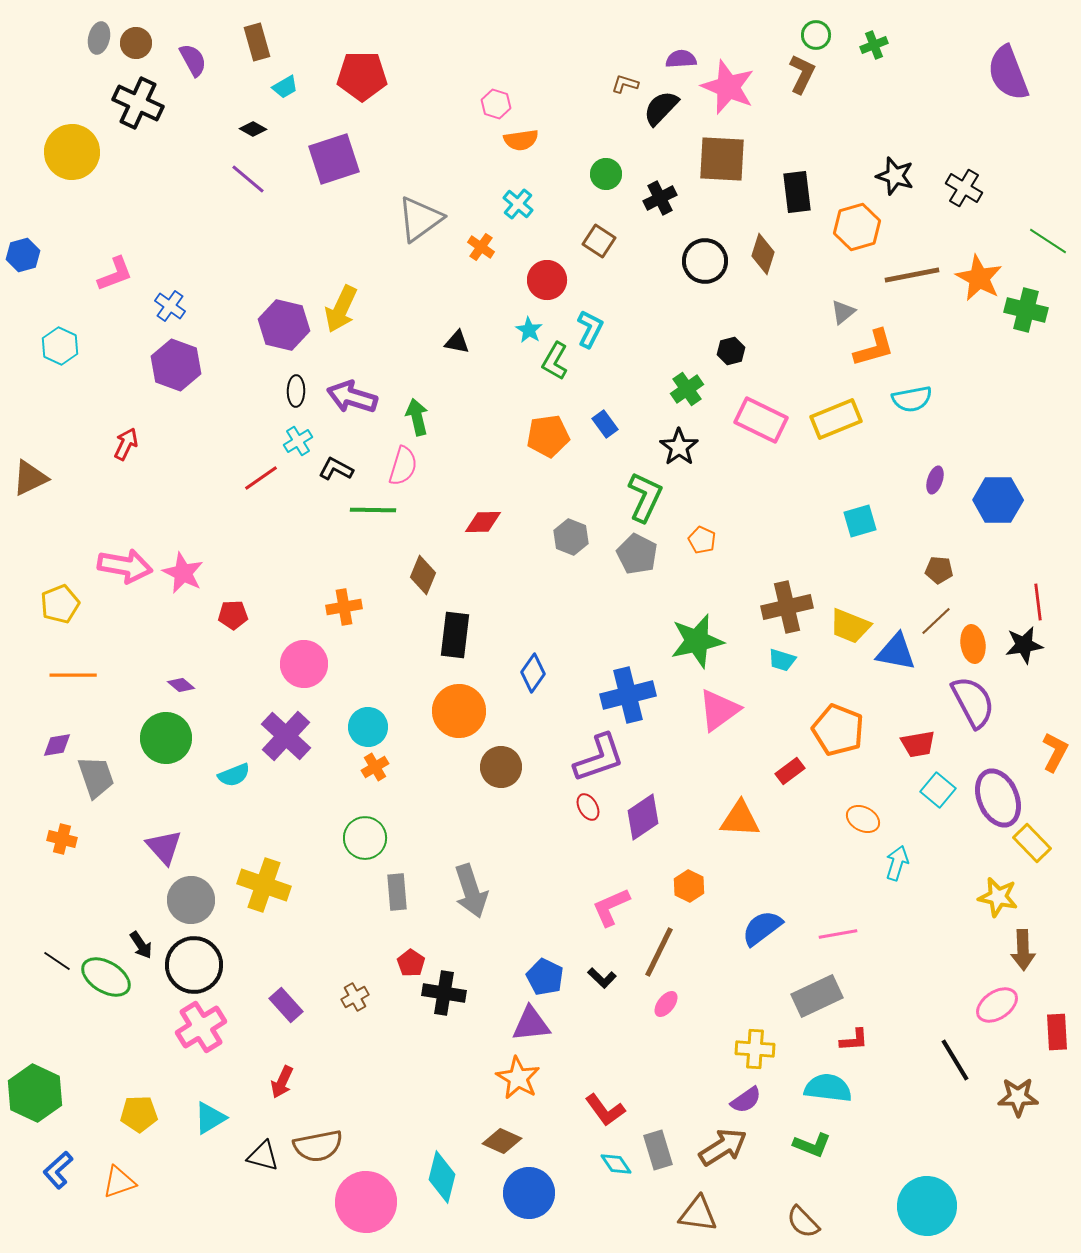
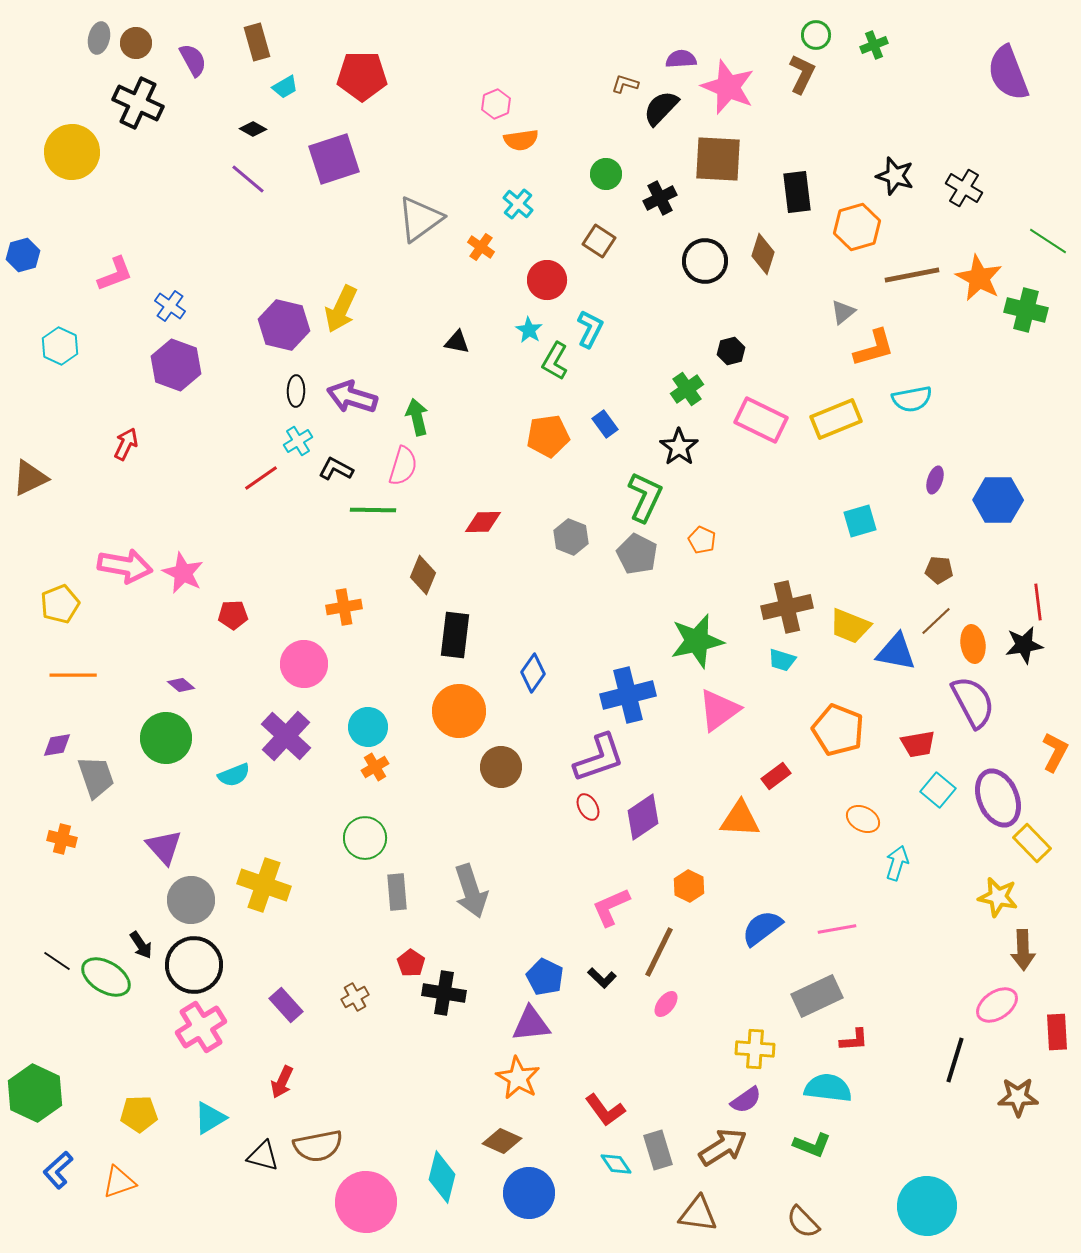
pink hexagon at (496, 104): rotated 20 degrees clockwise
brown square at (722, 159): moved 4 px left
red rectangle at (790, 771): moved 14 px left, 5 px down
pink line at (838, 934): moved 1 px left, 5 px up
black line at (955, 1060): rotated 48 degrees clockwise
